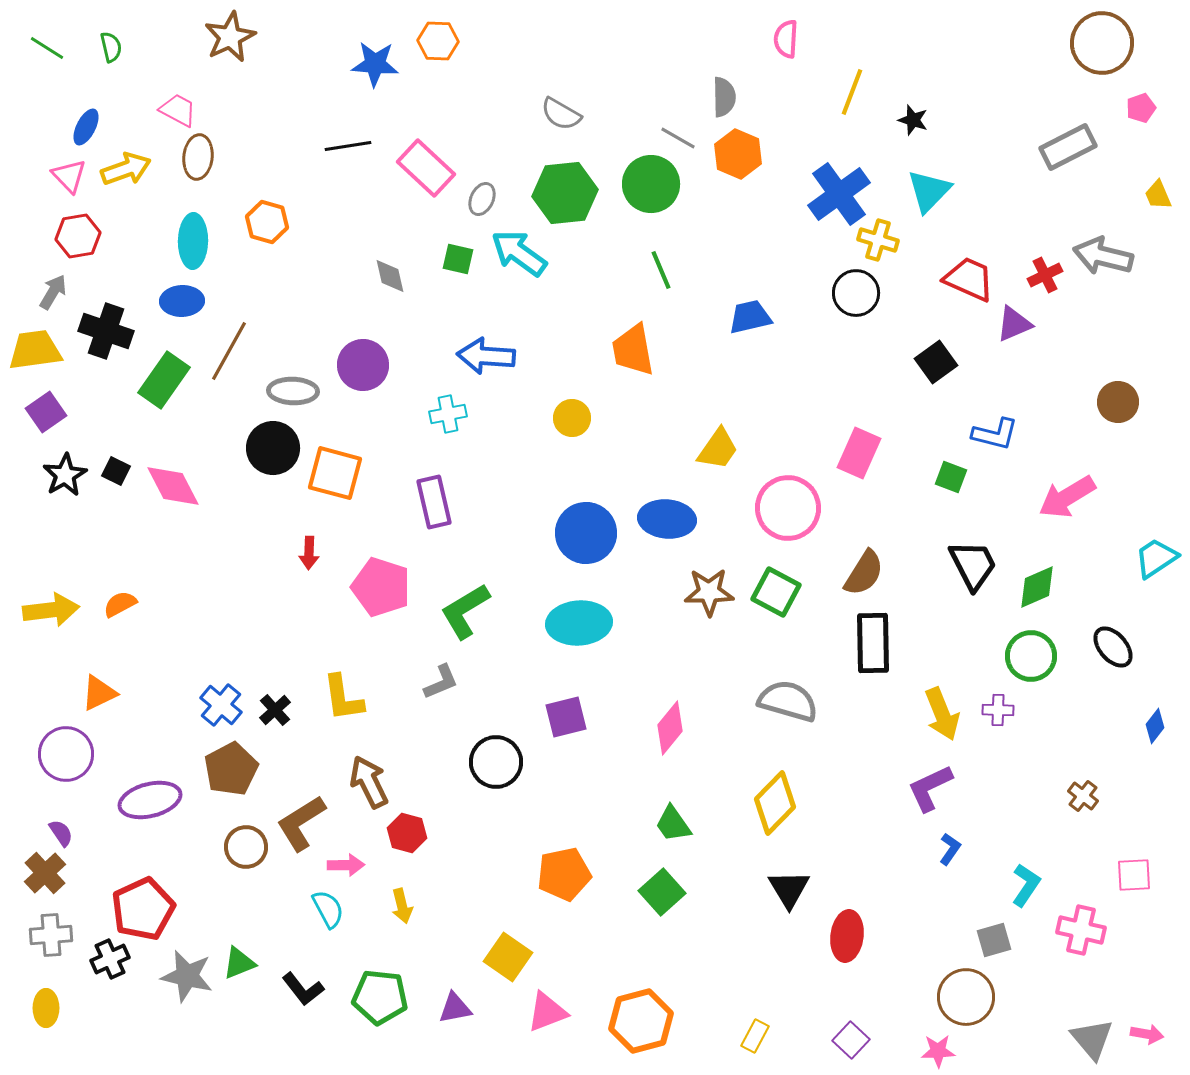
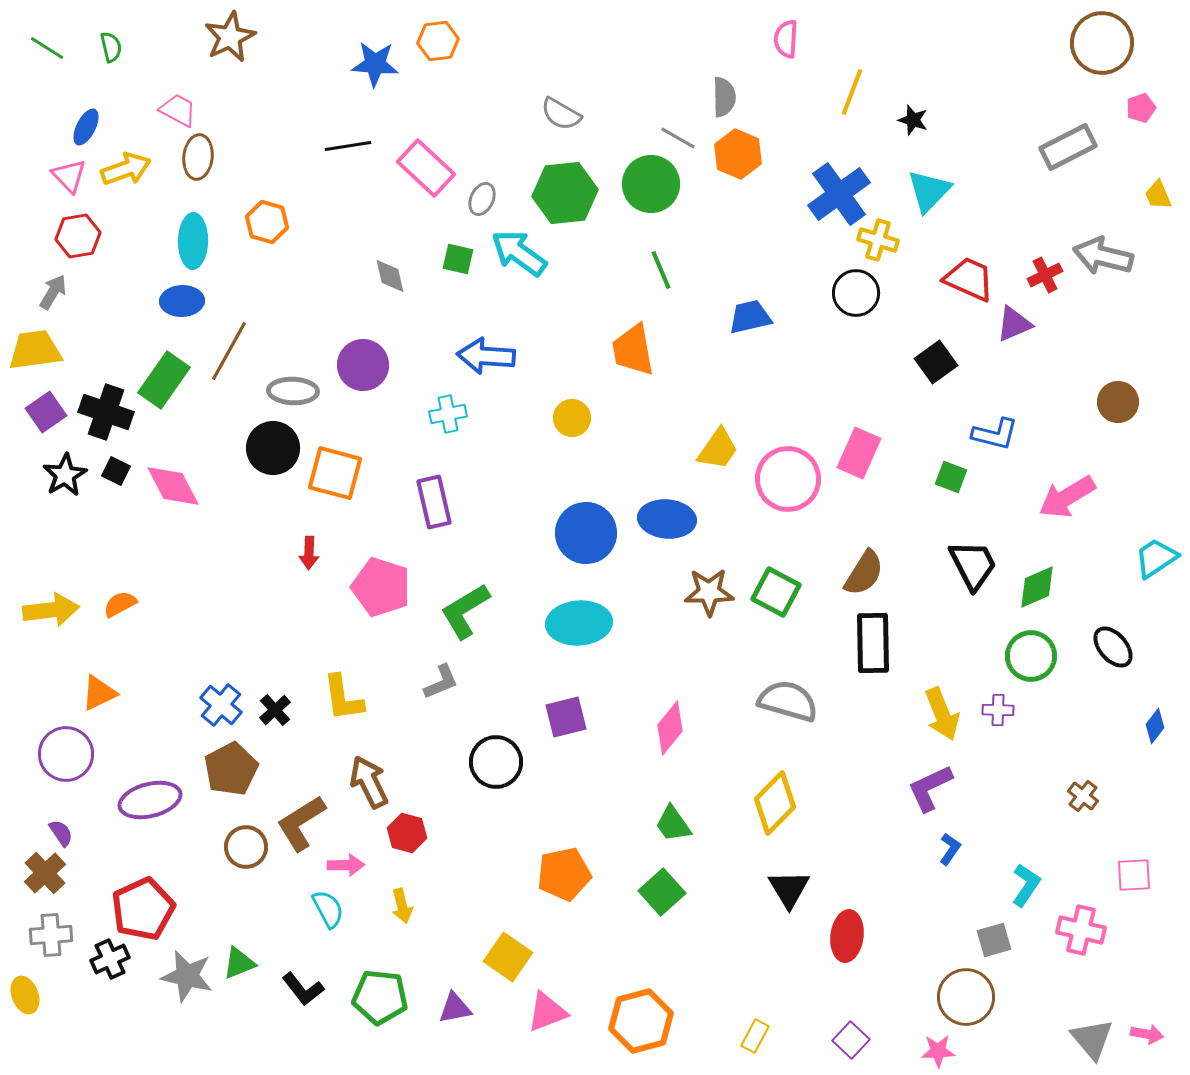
orange hexagon at (438, 41): rotated 9 degrees counterclockwise
black cross at (106, 331): moved 81 px down
pink circle at (788, 508): moved 29 px up
yellow ellipse at (46, 1008): moved 21 px left, 13 px up; rotated 21 degrees counterclockwise
